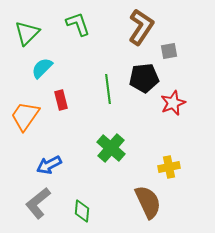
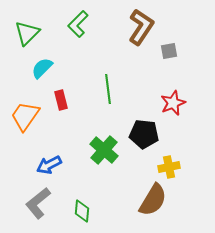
green L-shape: rotated 116 degrees counterclockwise
black pentagon: moved 56 px down; rotated 12 degrees clockwise
green cross: moved 7 px left, 2 px down
brown semicircle: moved 5 px right, 2 px up; rotated 56 degrees clockwise
